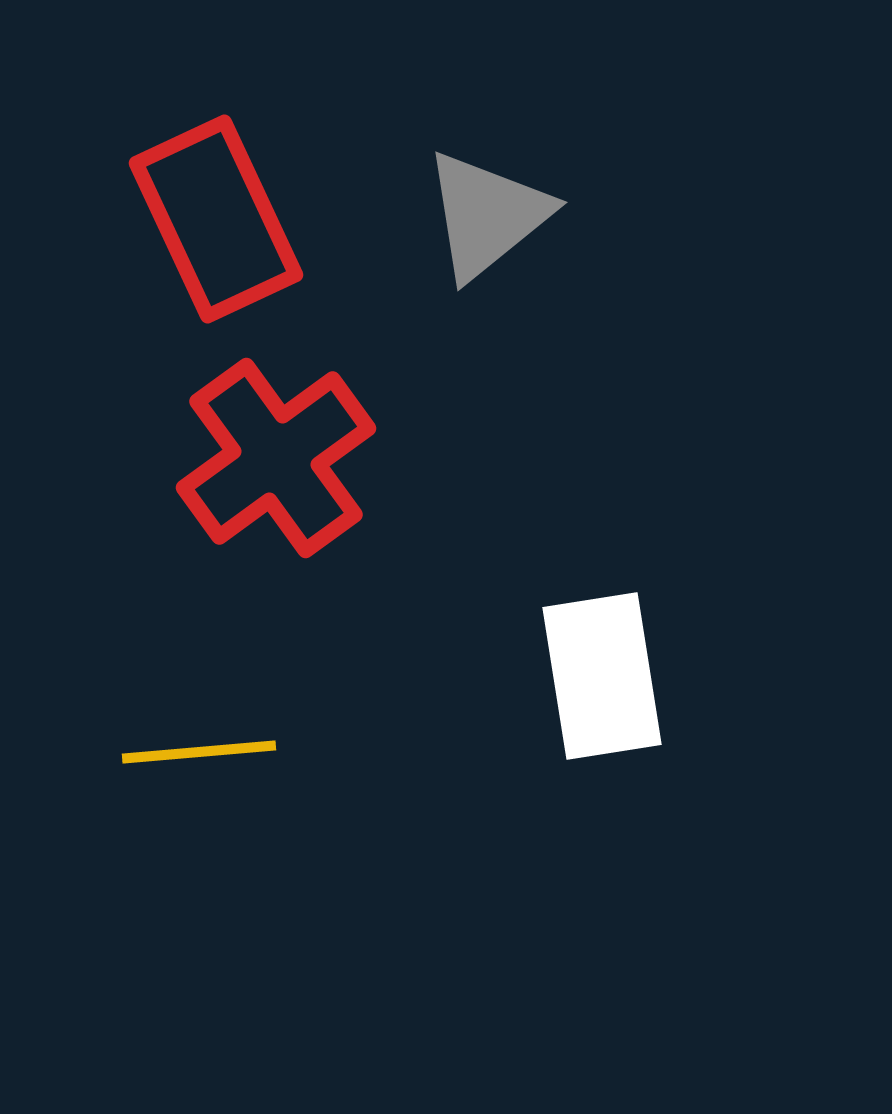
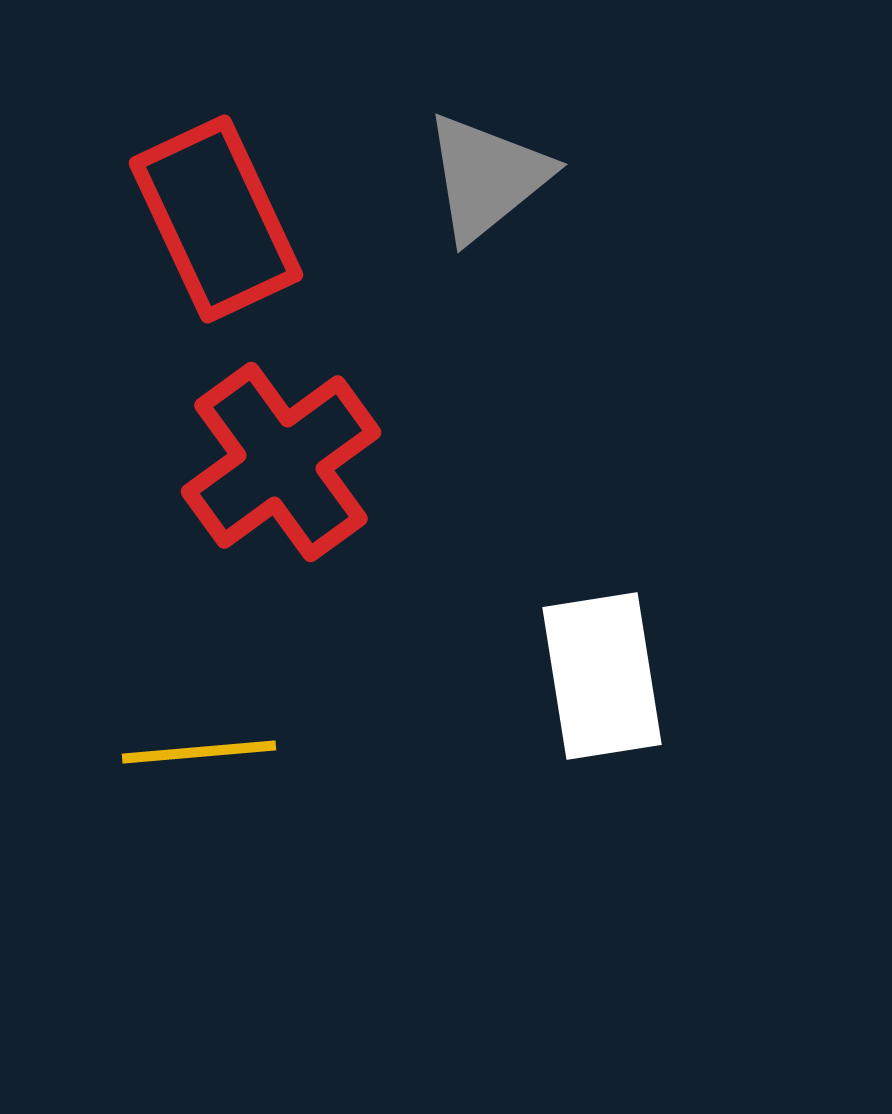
gray triangle: moved 38 px up
red cross: moved 5 px right, 4 px down
